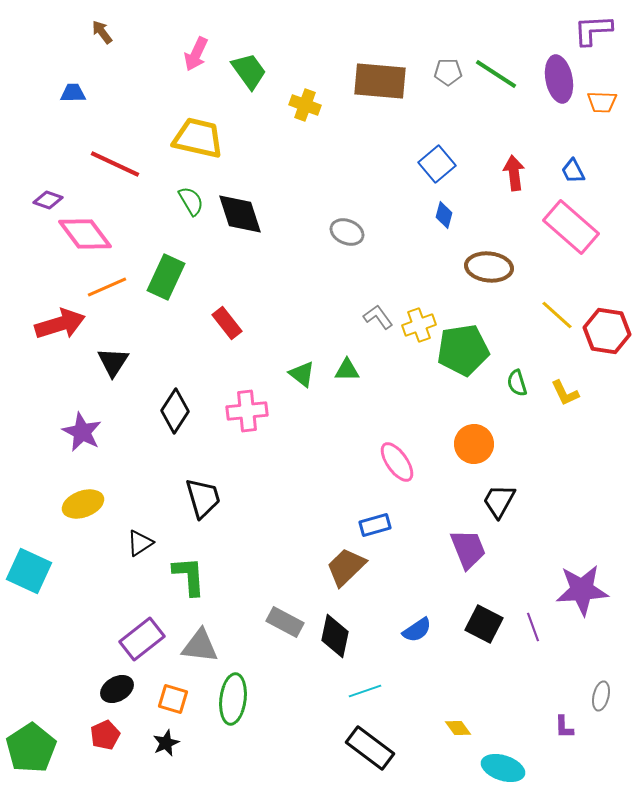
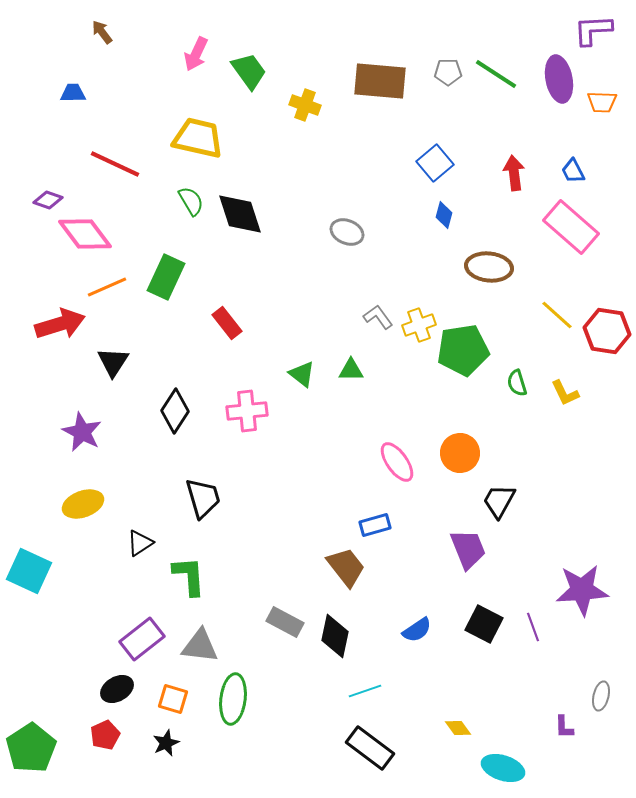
blue square at (437, 164): moved 2 px left, 1 px up
green triangle at (347, 370): moved 4 px right
orange circle at (474, 444): moved 14 px left, 9 px down
brown trapezoid at (346, 567): rotated 96 degrees clockwise
